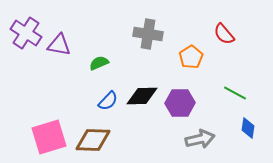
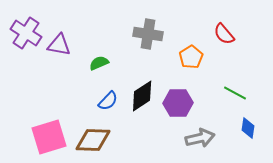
black diamond: rotated 32 degrees counterclockwise
purple hexagon: moved 2 px left
gray arrow: moved 1 px up
